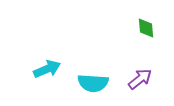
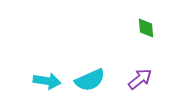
cyan arrow: moved 12 px down; rotated 32 degrees clockwise
cyan semicircle: moved 3 px left, 3 px up; rotated 28 degrees counterclockwise
